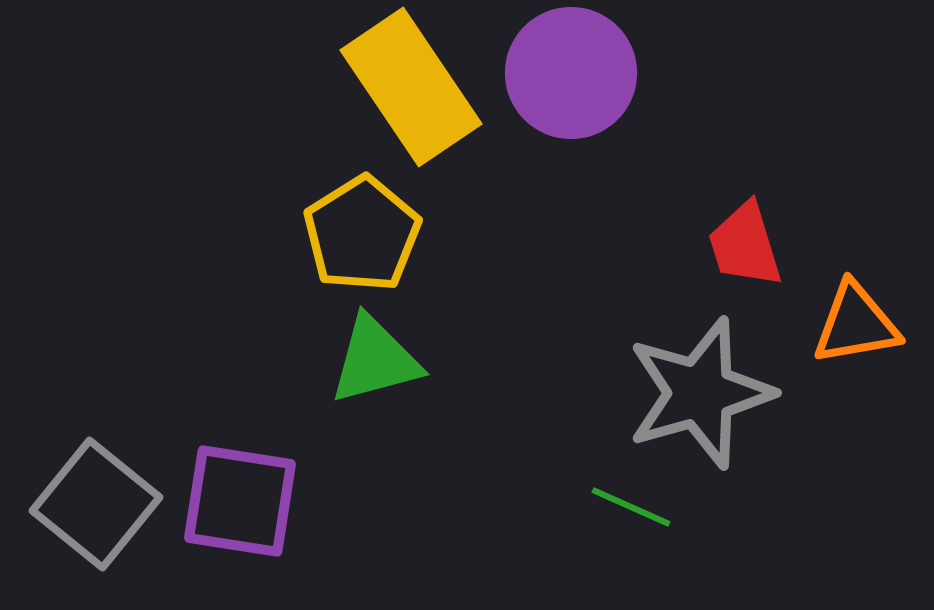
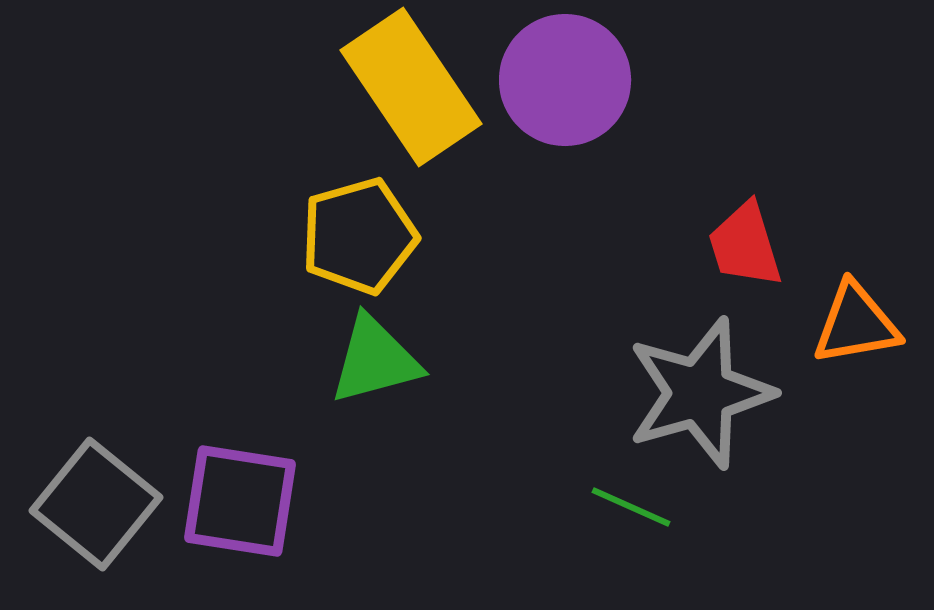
purple circle: moved 6 px left, 7 px down
yellow pentagon: moved 3 px left, 2 px down; rotated 16 degrees clockwise
